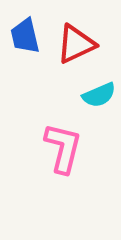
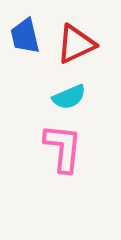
cyan semicircle: moved 30 px left, 2 px down
pink L-shape: rotated 8 degrees counterclockwise
